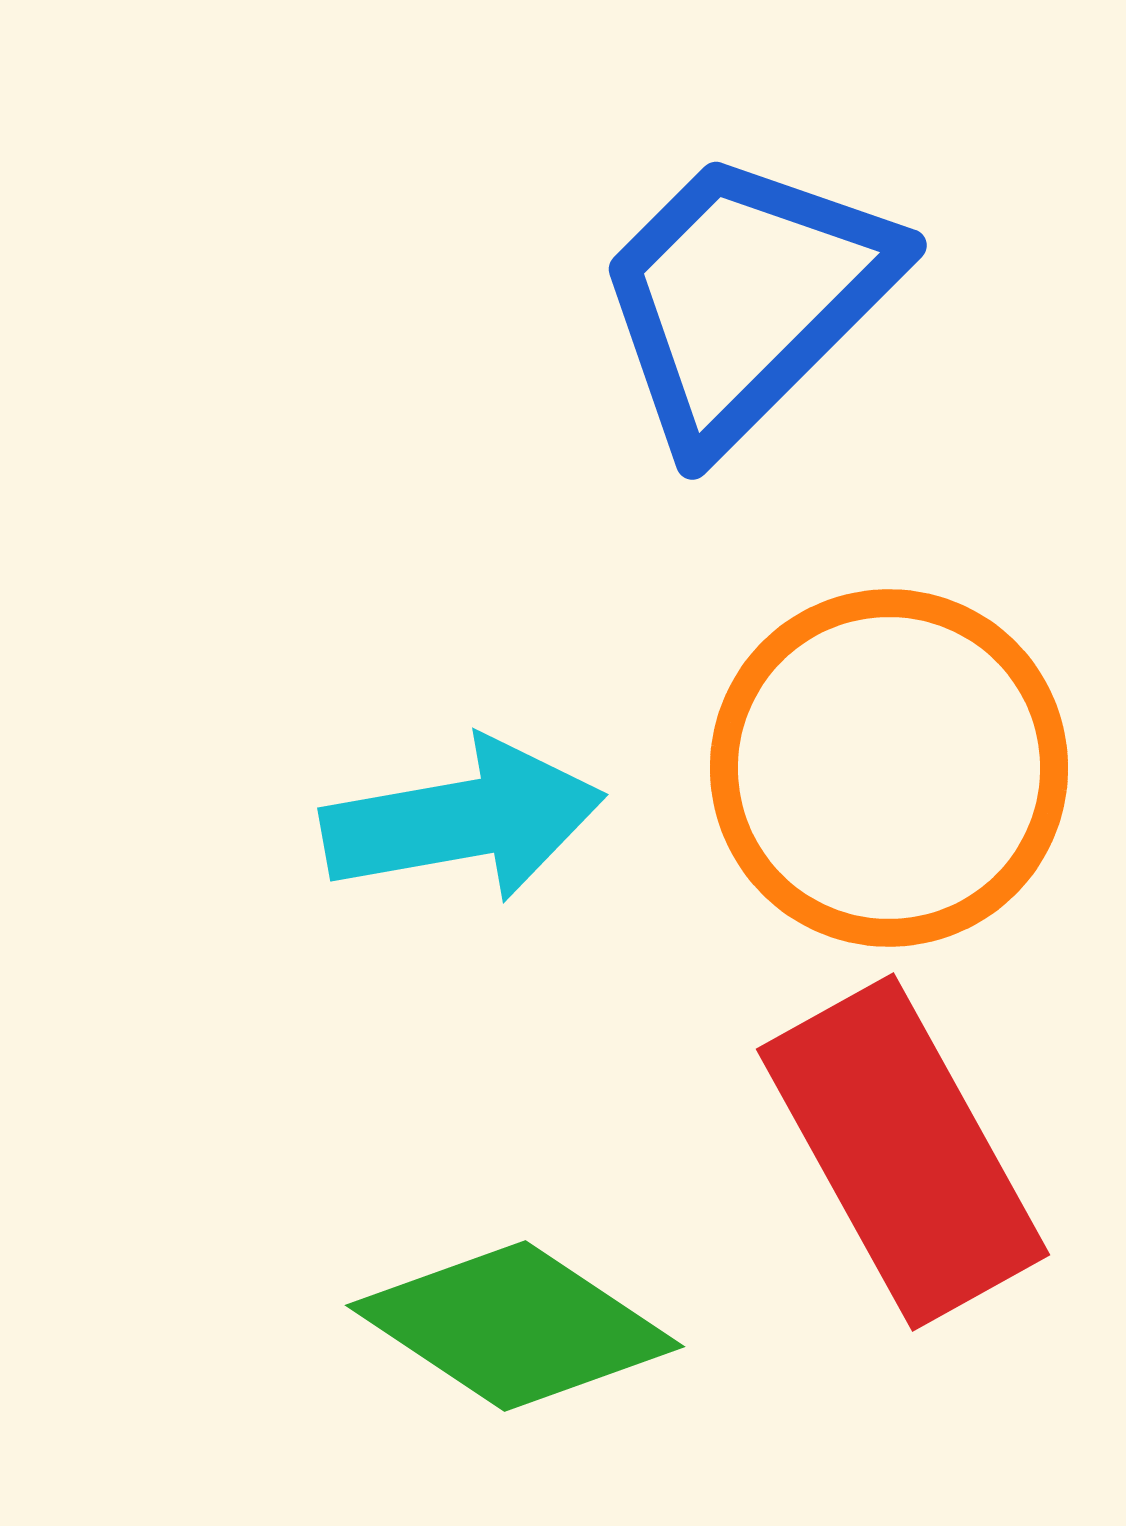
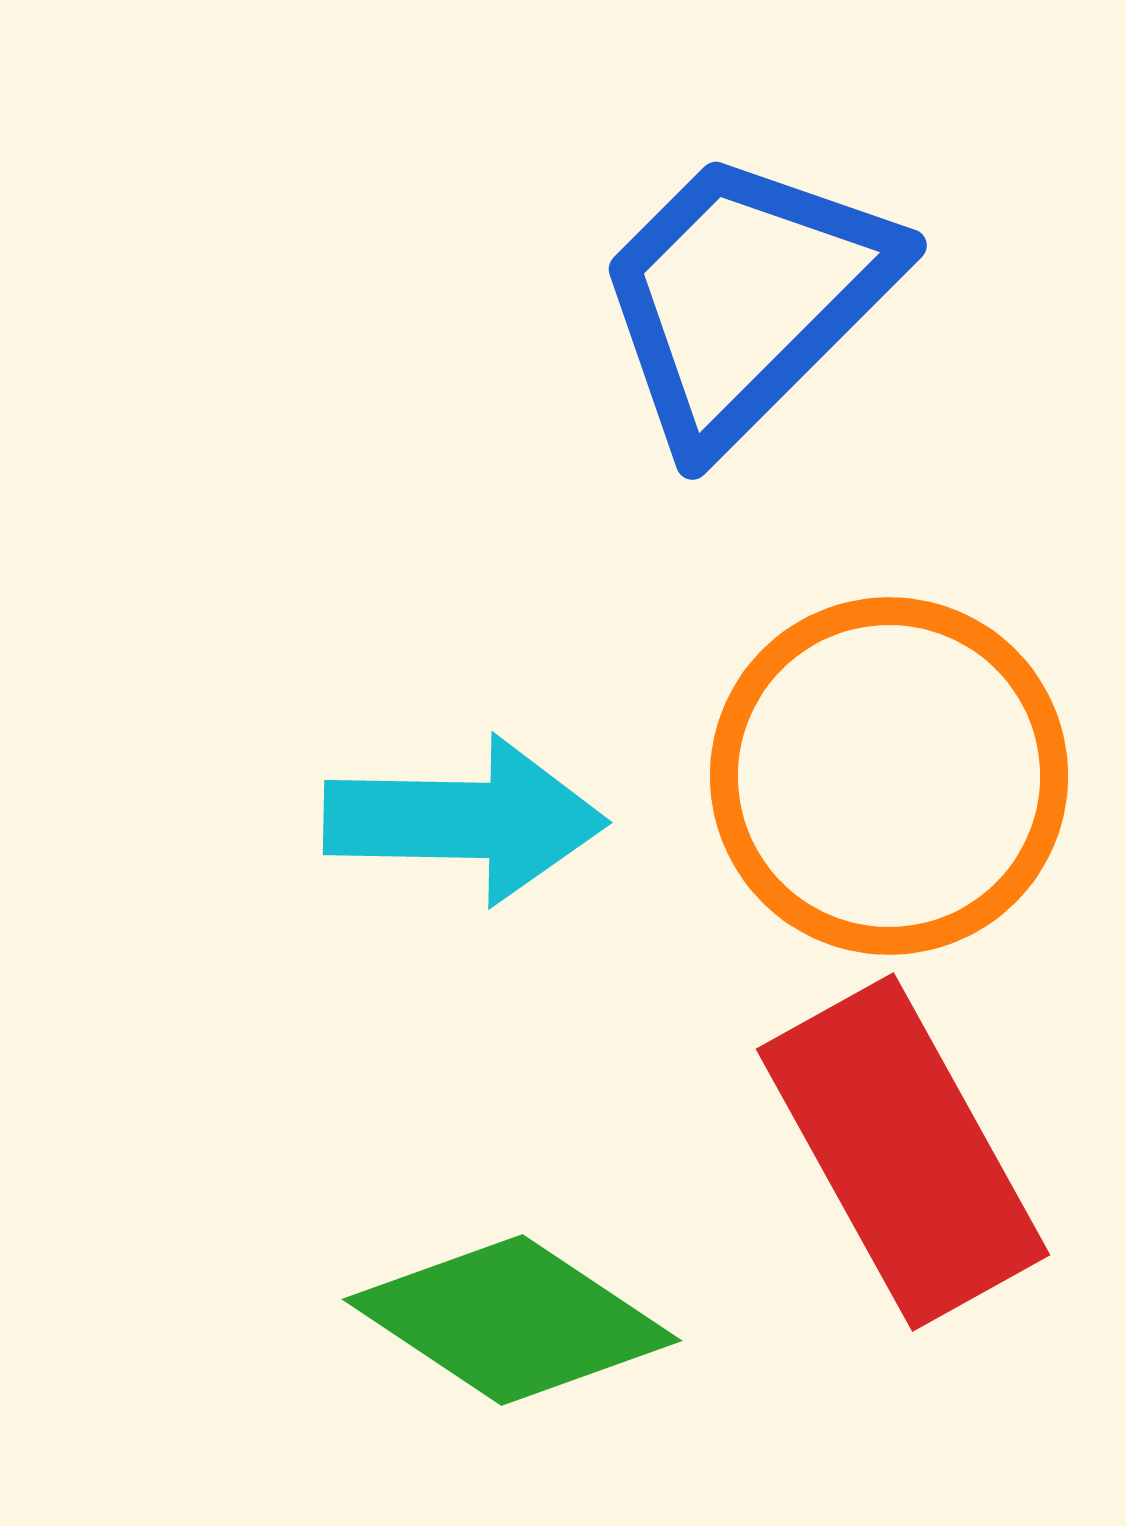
orange circle: moved 8 px down
cyan arrow: moved 2 px right; rotated 11 degrees clockwise
green diamond: moved 3 px left, 6 px up
